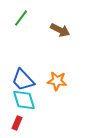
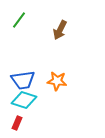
green line: moved 2 px left, 2 px down
brown arrow: rotated 90 degrees clockwise
blue trapezoid: rotated 55 degrees counterclockwise
cyan diamond: rotated 55 degrees counterclockwise
